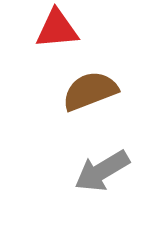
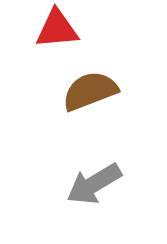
gray arrow: moved 8 px left, 13 px down
